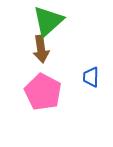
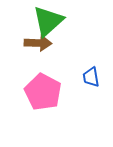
brown arrow: moved 3 px left, 6 px up; rotated 80 degrees counterclockwise
blue trapezoid: rotated 10 degrees counterclockwise
